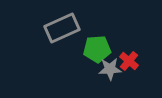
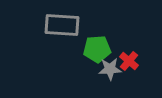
gray rectangle: moved 3 px up; rotated 28 degrees clockwise
